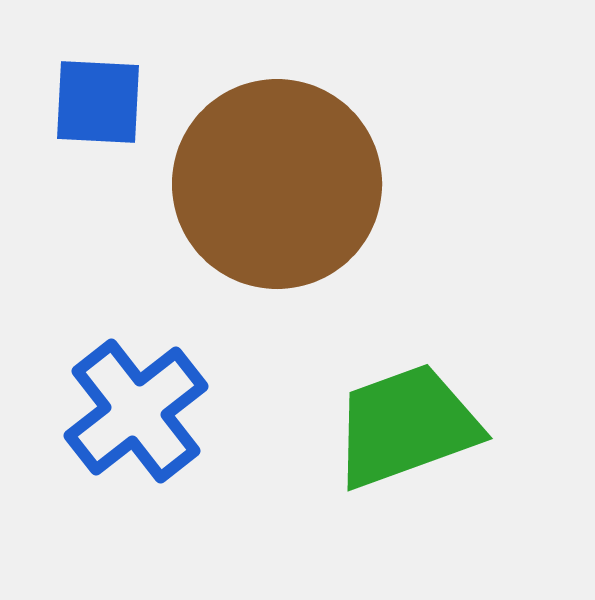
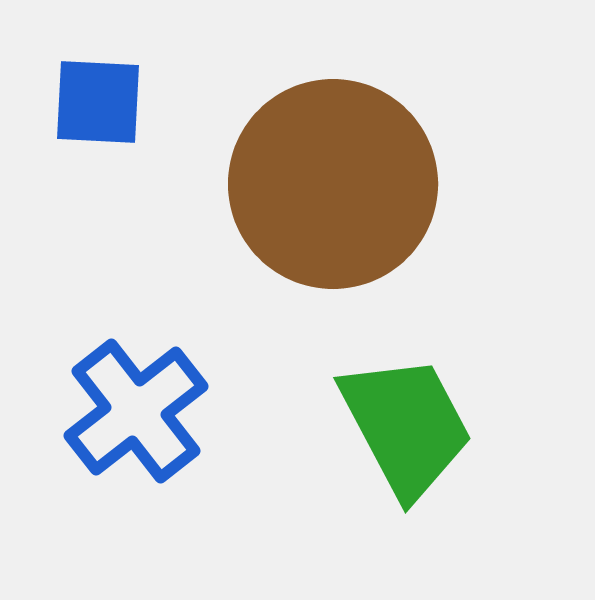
brown circle: moved 56 px right
green trapezoid: rotated 82 degrees clockwise
